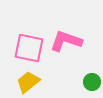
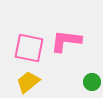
pink L-shape: rotated 12 degrees counterclockwise
